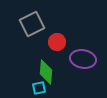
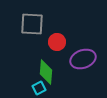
gray square: rotated 30 degrees clockwise
purple ellipse: rotated 30 degrees counterclockwise
cyan square: rotated 16 degrees counterclockwise
